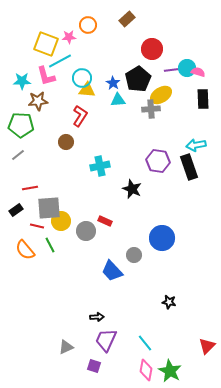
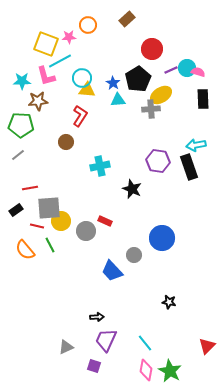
purple line at (171, 70): rotated 16 degrees counterclockwise
